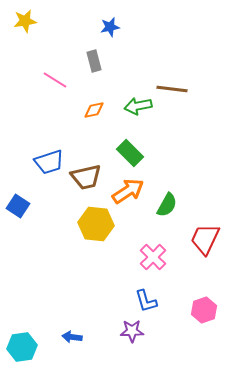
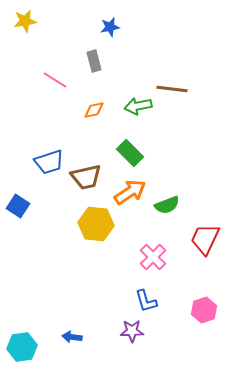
orange arrow: moved 2 px right, 1 px down
green semicircle: rotated 40 degrees clockwise
